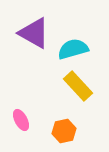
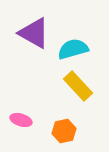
pink ellipse: rotated 45 degrees counterclockwise
